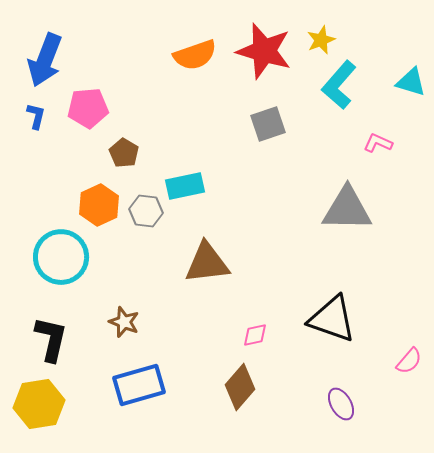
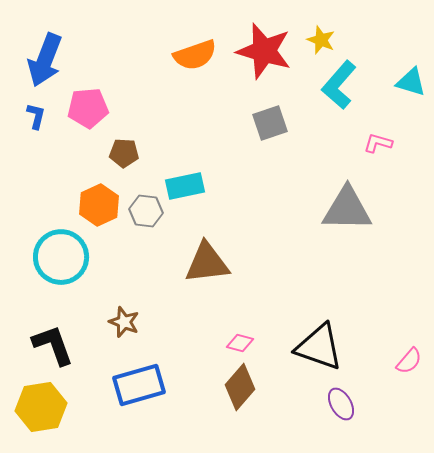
yellow star: rotated 28 degrees counterclockwise
gray square: moved 2 px right, 1 px up
pink L-shape: rotated 8 degrees counterclockwise
brown pentagon: rotated 28 degrees counterclockwise
black triangle: moved 13 px left, 28 px down
pink diamond: moved 15 px left, 8 px down; rotated 28 degrees clockwise
black L-shape: moved 2 px right, 6 px down; rotated 33 degrees counterclockwise
yellow hexagon: moved 2 px right, 3 px down
